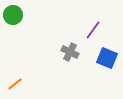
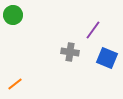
gray cross: rotated 18 degrees counterclockwise
